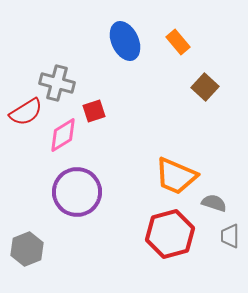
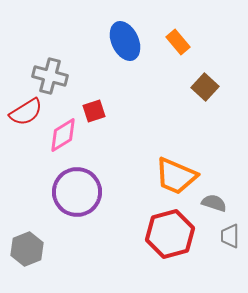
gray cross: moved 7 px left, 7 px up
